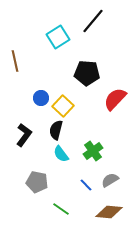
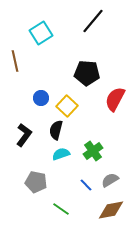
cyan square: moved 17 px left, 4 px up
red semicircle: rotated 15 degrees counterclockwise
yellow square: moved 4 px right
cyan semicircle: rotated 108 degrees clockwise
gray pentagon: moved 1 px left
brown diamond: moved 2 px right, 2 px up; rotated 16 degrees counterclockwise
